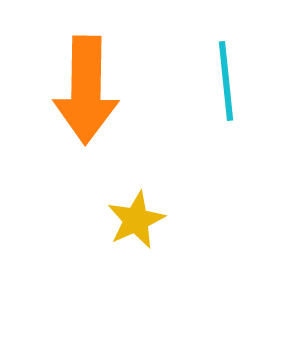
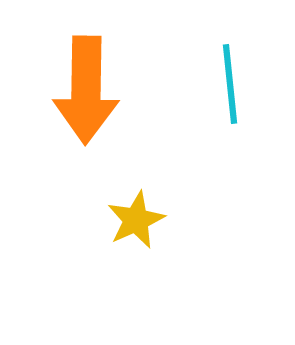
cyan line: moved 4 px right, 3 px down
